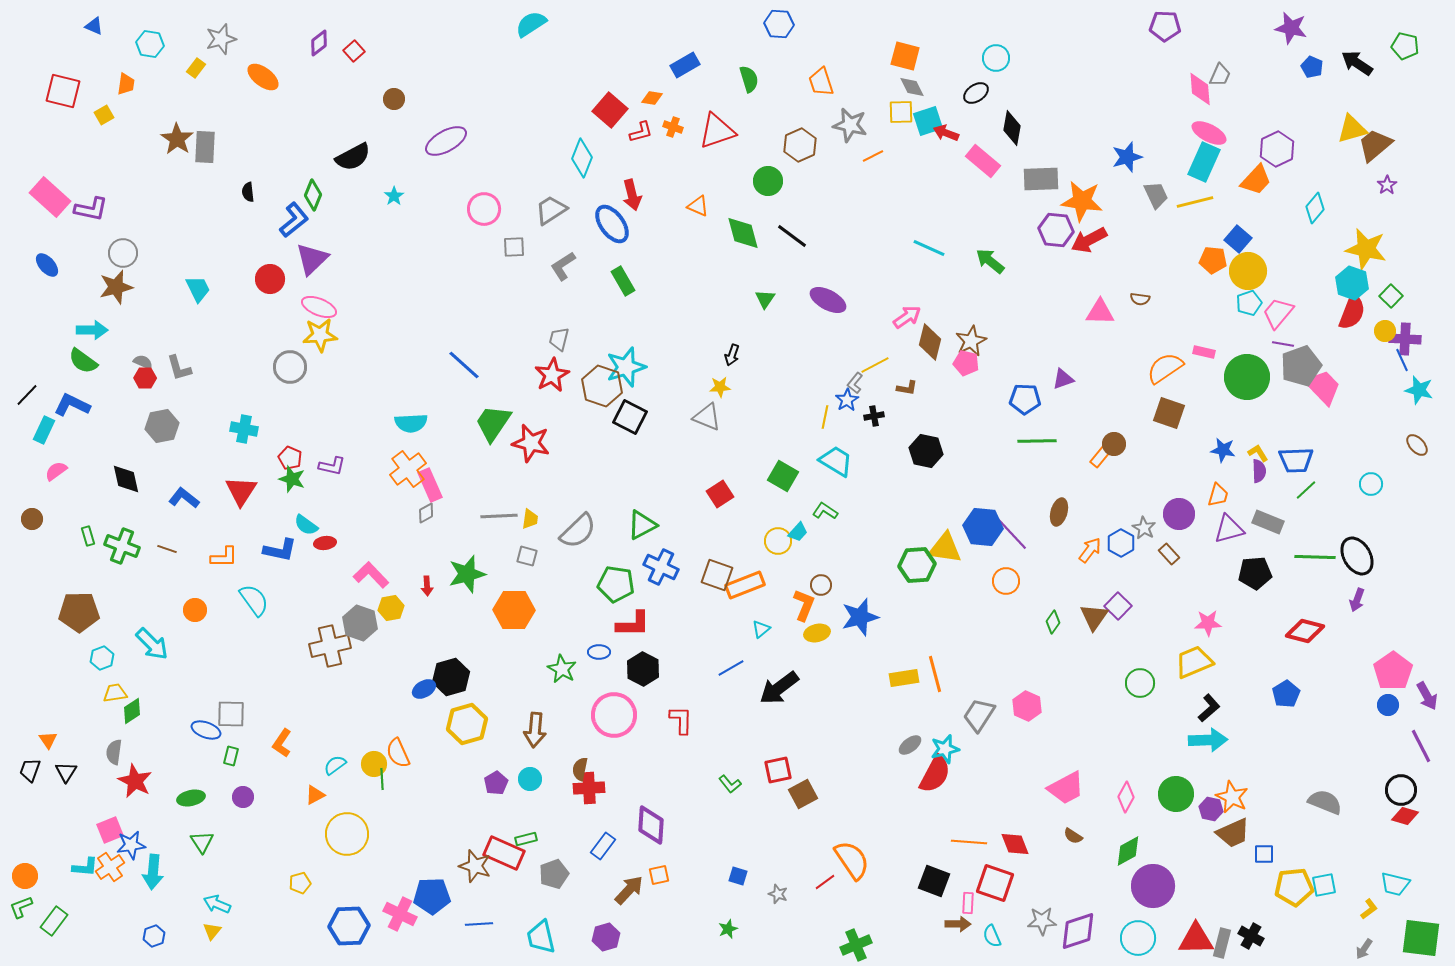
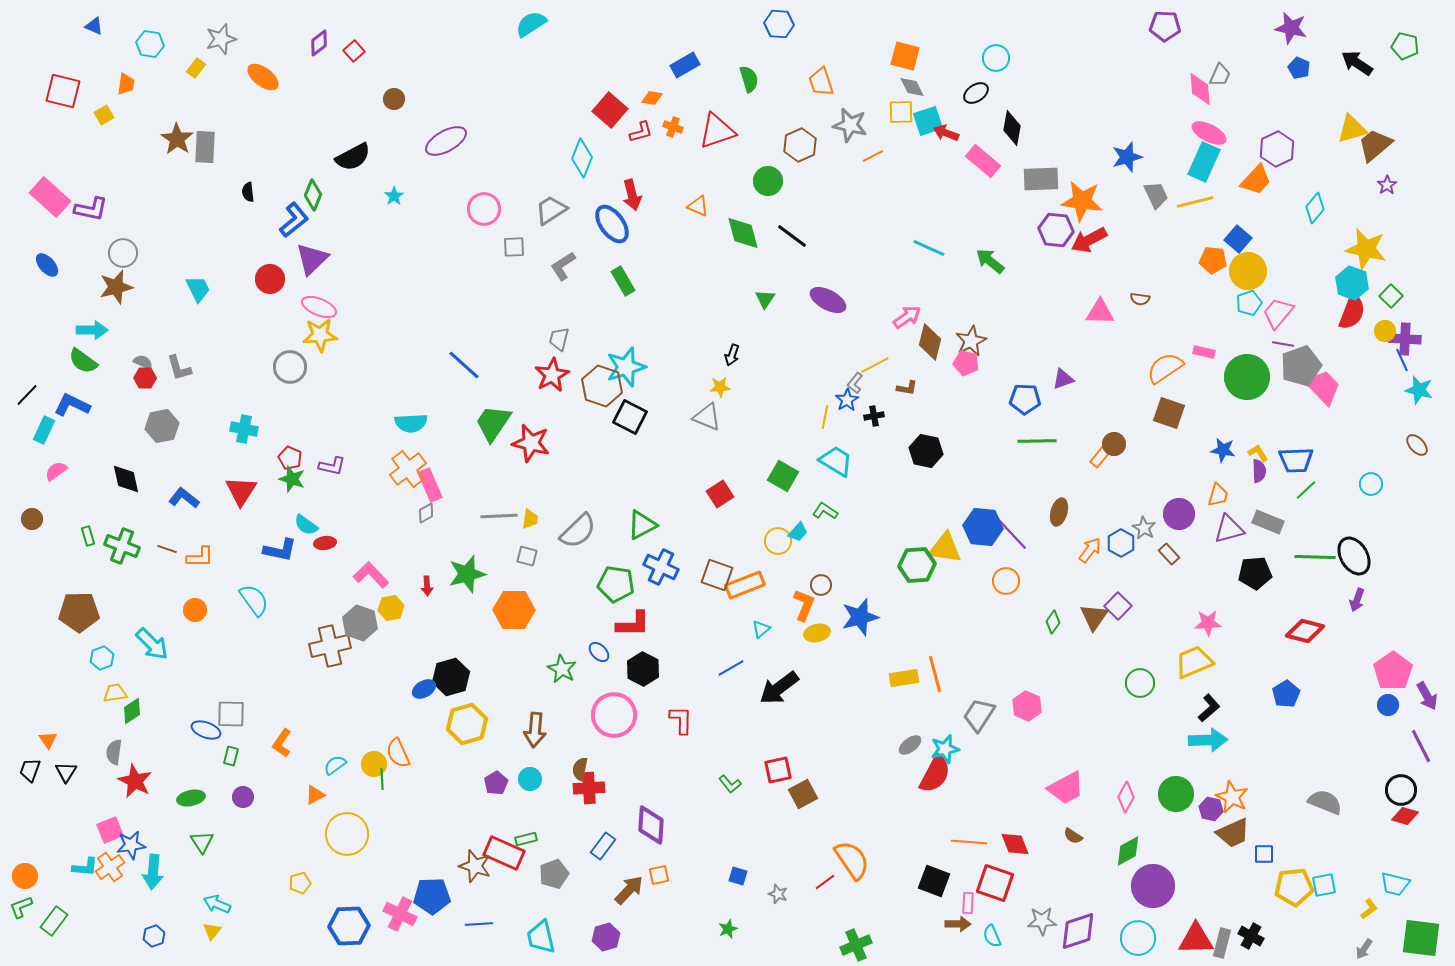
blue pentagon at (1312, 67): moved 13 px left, 1 px down
black ellipse at (1357, 556): moved 3 px left
orange L-shape at (224, 557): moved 24 px left
blue ellipse at (599, 652): rotated 45 degrees clockwise
